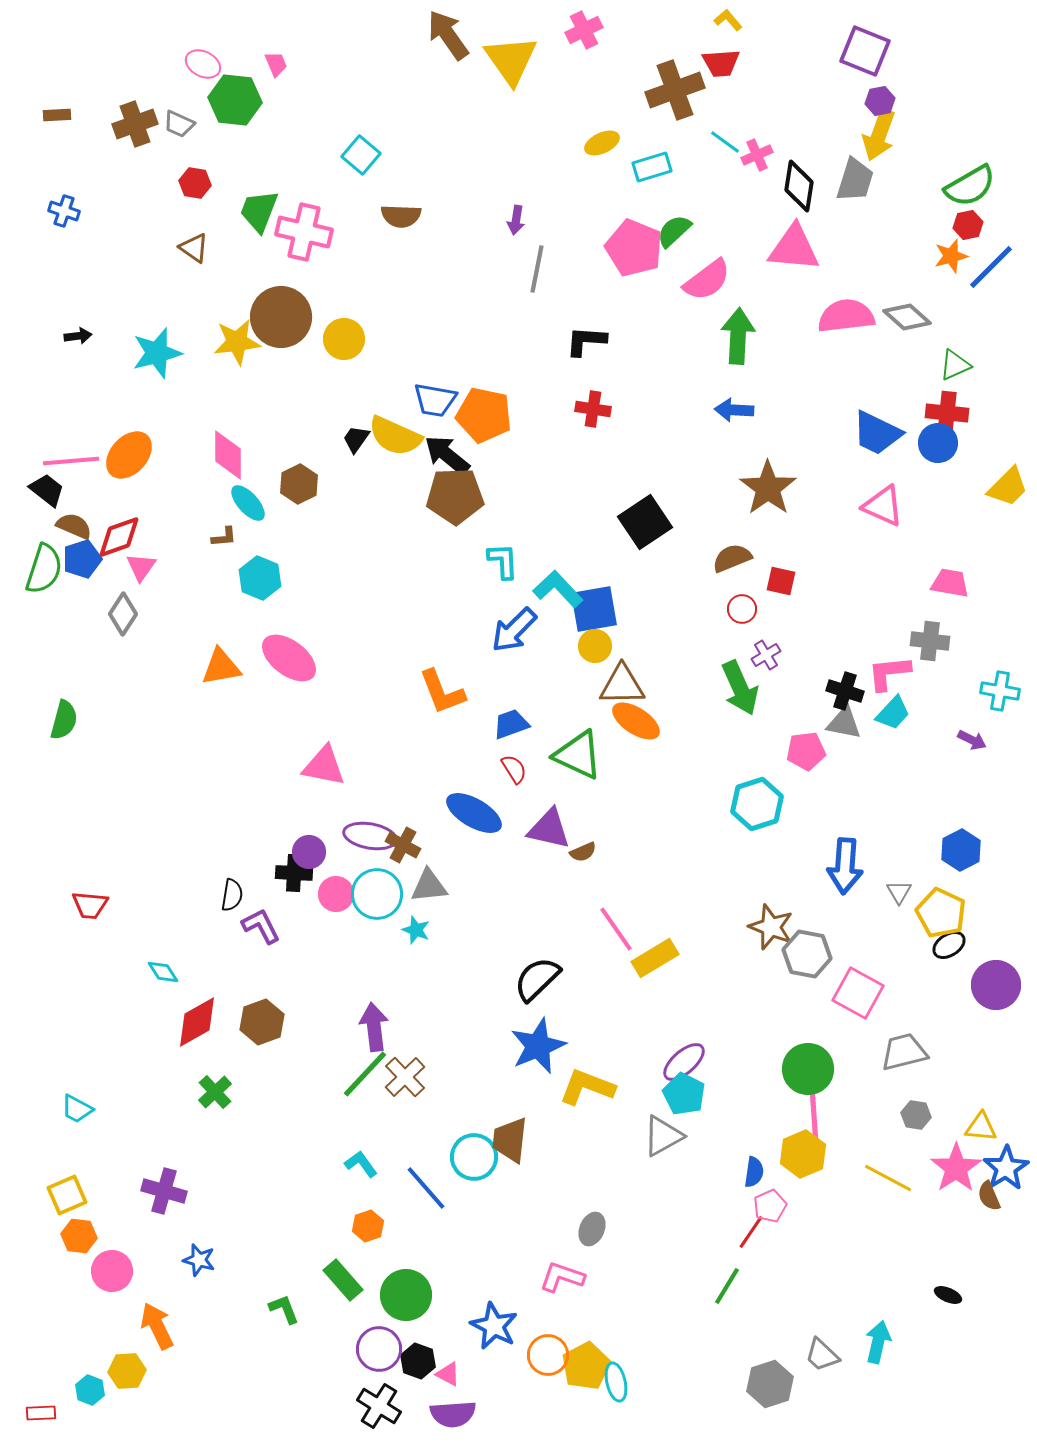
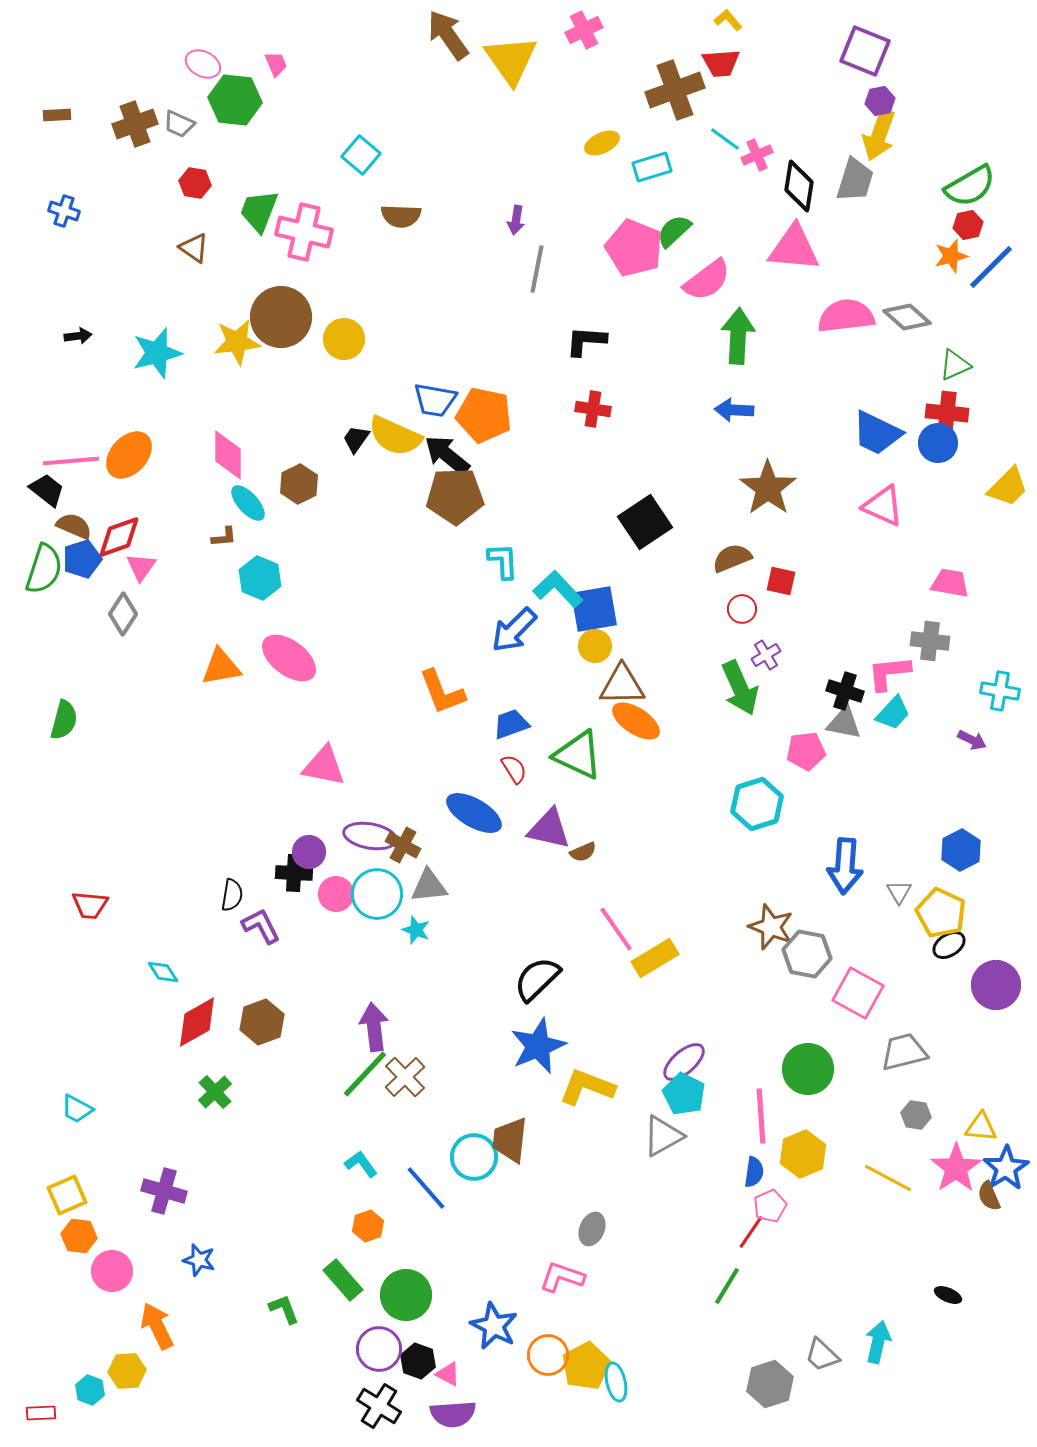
cyan line at (725, 142): moved 3 px up
pink line at (814, 1116): moved 53 px left
